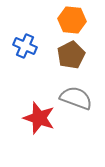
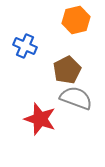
orange hexagon: moved 4 px right; rotated 20 degrees counterclockwise
brown pentagon: moved 4 px left, 15 px down
red star: moved 1 px right, 1 px down
